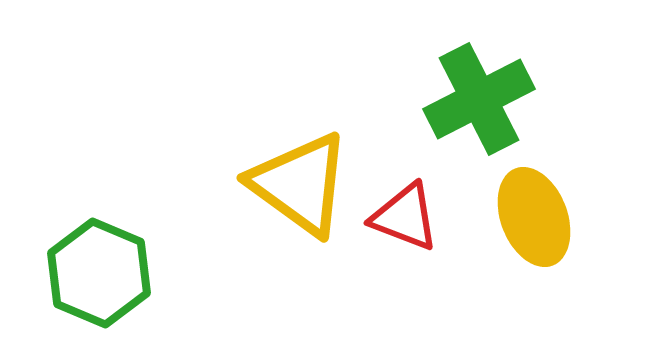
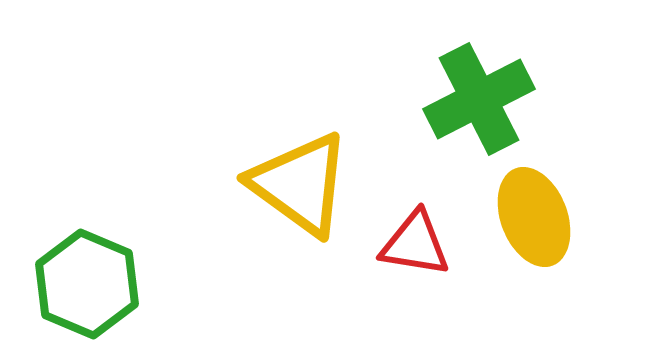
red triangle: moved 10 px right, 27 px down; rotated 12 degrees counterclockwise
green hexagon: moved 12 px left, 11 px down
